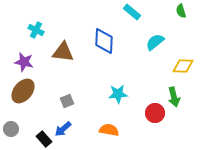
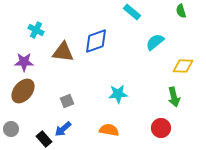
blue diamond: moved 8 px left; rotated 68 degrees clockwise
purple star: rotated 12 degrees counterclockwise
red circle: moved 6 px right, 15 px down
